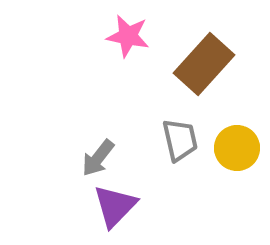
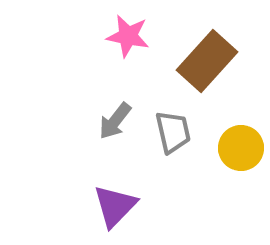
brown rectangle: moved 3 px right, 3 px up
gray trapezoid: moved 7 px left, 8 px up
yellow circle: moved 4 px right
gray arrow: moved 17 px right, 37 px up
